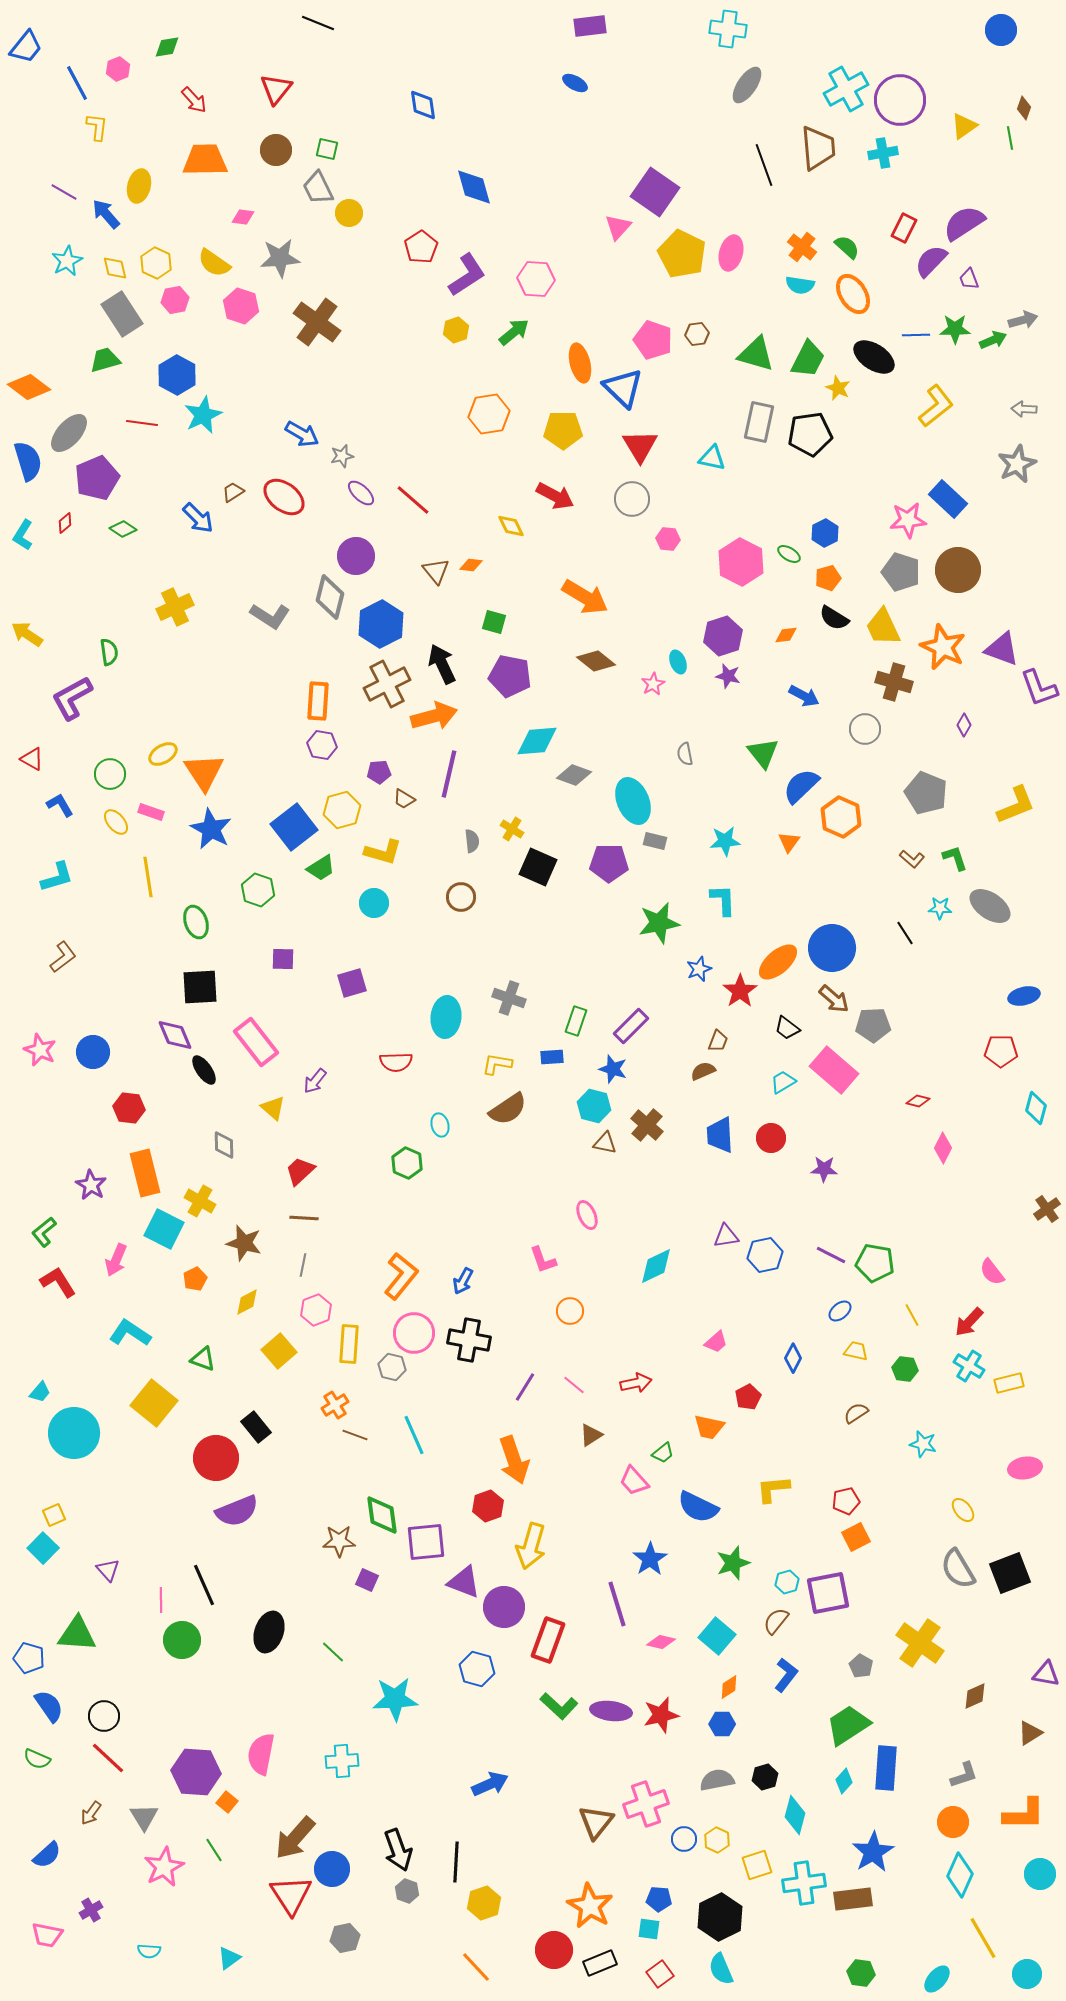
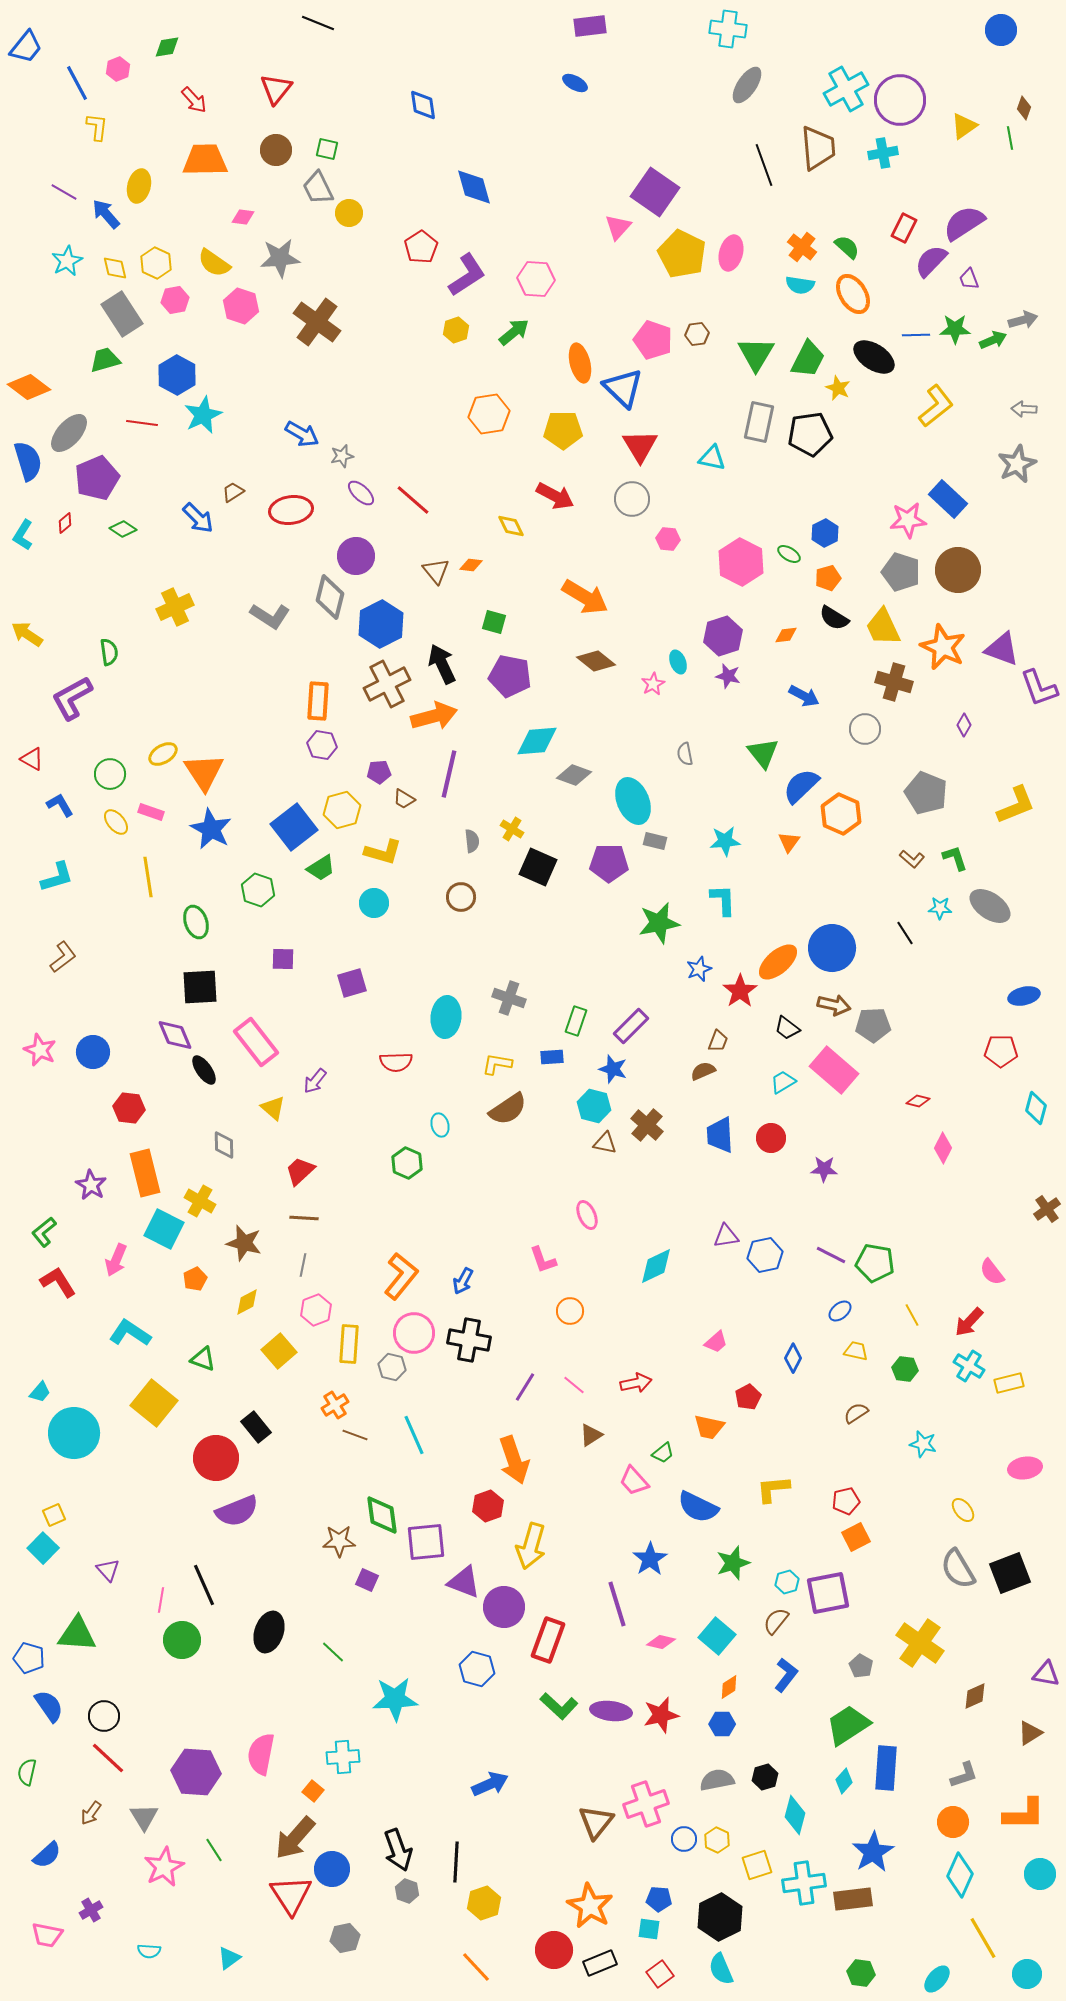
green triangle at (756, 354): rotated 45 degrees clockwise
red ellipse at (284, 497): moved 7 px right, 13 px down; rotated 45 degrees counterclockwise
orange hexagon at (841, 817): moved 3 px up
brown arrow at (834, 999): moved 6 px down; rotated 28 degrees counterclockwise
pink line at (161, 1600): rotated 10 degrees clockwise
green semicircle at (37, 1759): moved 10 px left, 13 px down; rotated 80 degrees clockwise
cyan cross at (342, 1761): moved 1 px right, 4 px up
orange square at (227, 1802): moved 86 px right, 11 px up
